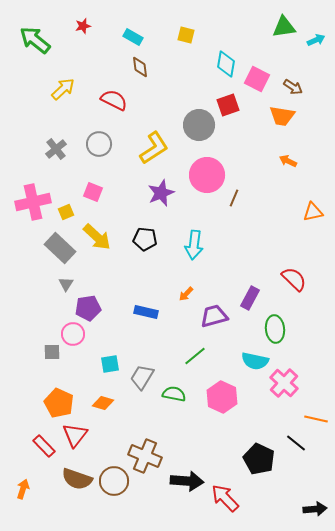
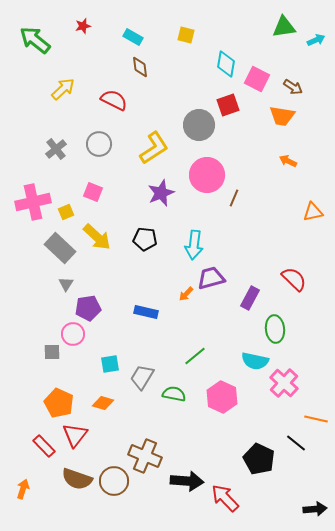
purple trapezoid at (214, 316): moved 3 px left, 38 px up
